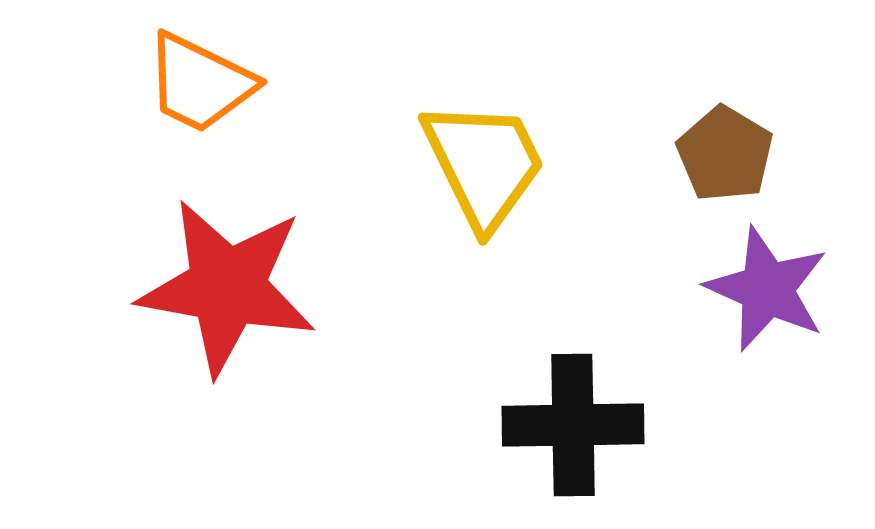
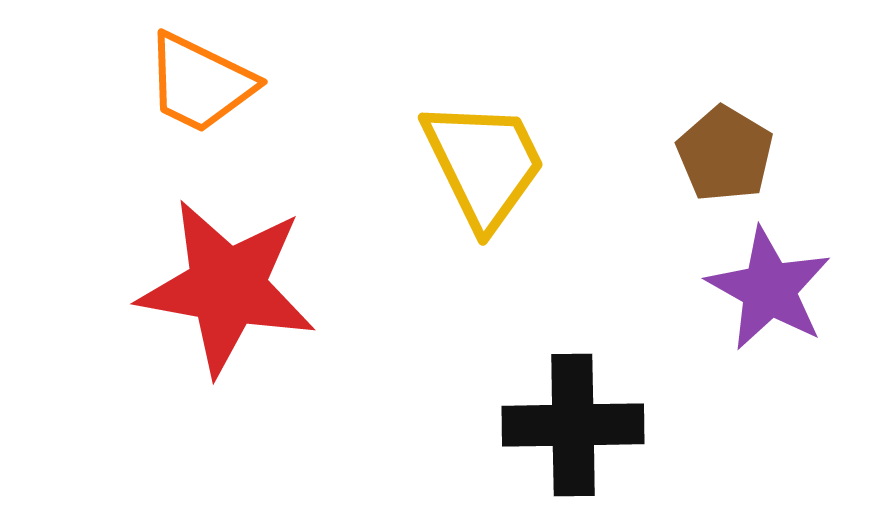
purple star: moved 2 px right; rotated 5 degrees clockwise
